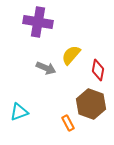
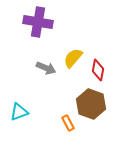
yellow semicircle: moved 2 px right, 3 px down
